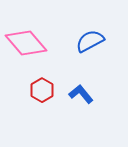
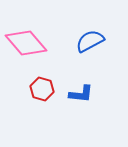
red hexagon: moved 1 px up; rotated 15 degrees counterclockwise
blue L-shape: rotated 135 degrees clockwise
